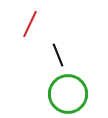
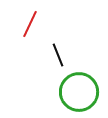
green circle: moved 11 px right, 2 px up
